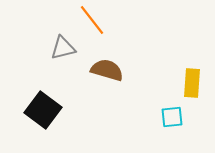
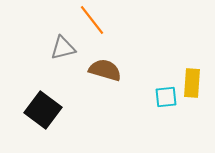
brown semicircle: moved 2 px left
cyan square: moved 6 px left, 20 px up
